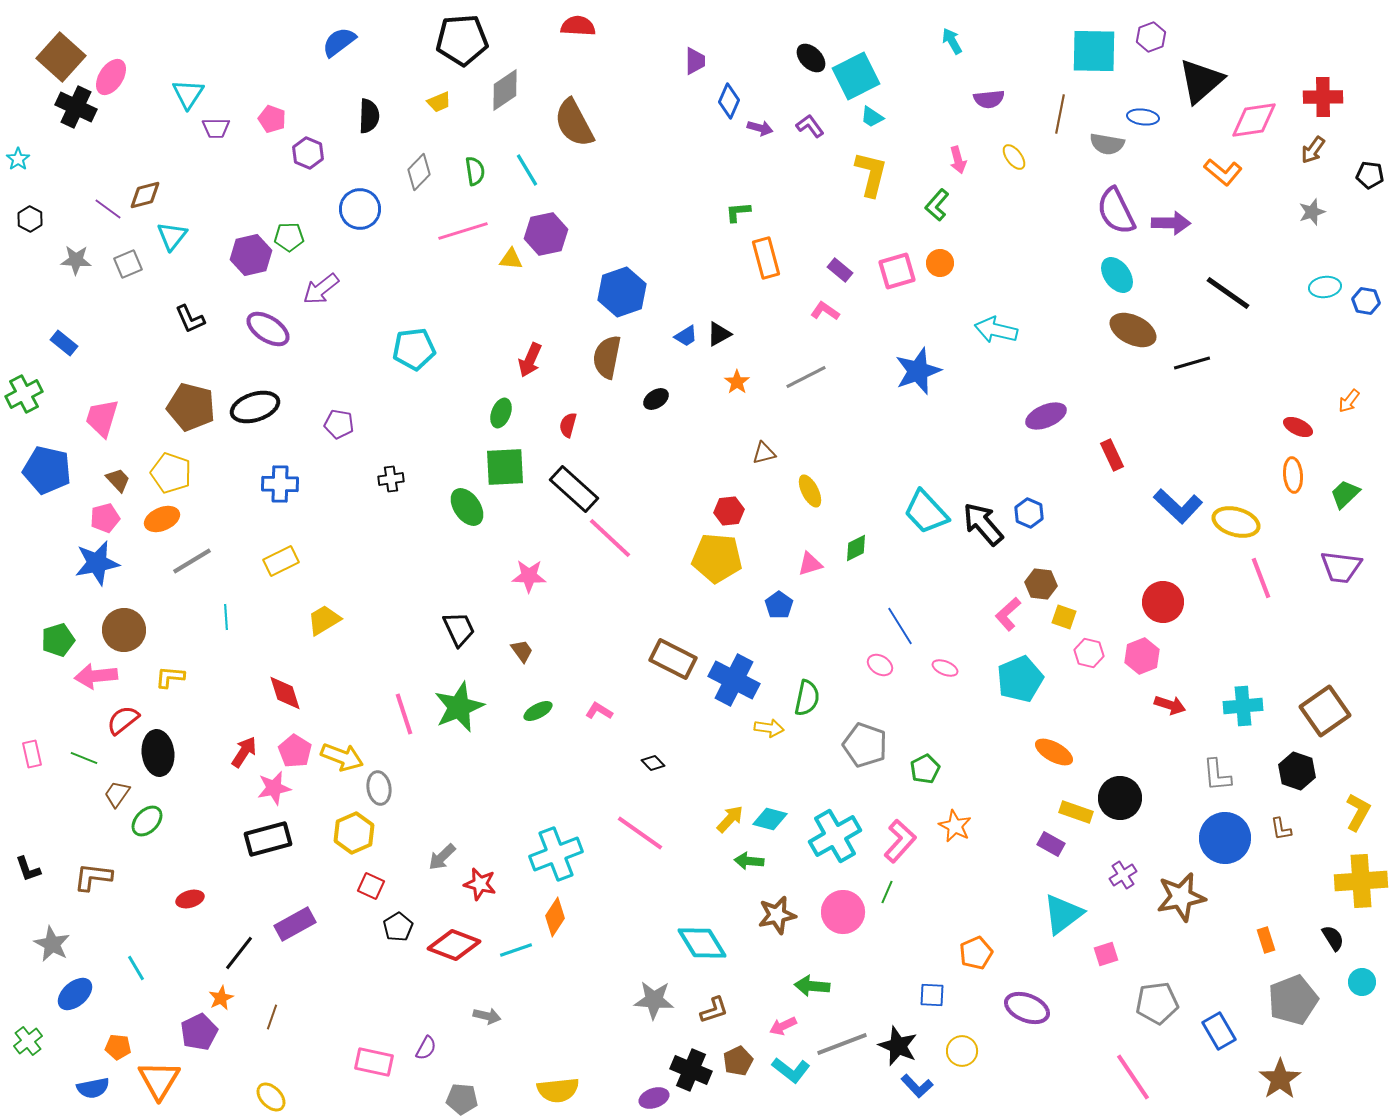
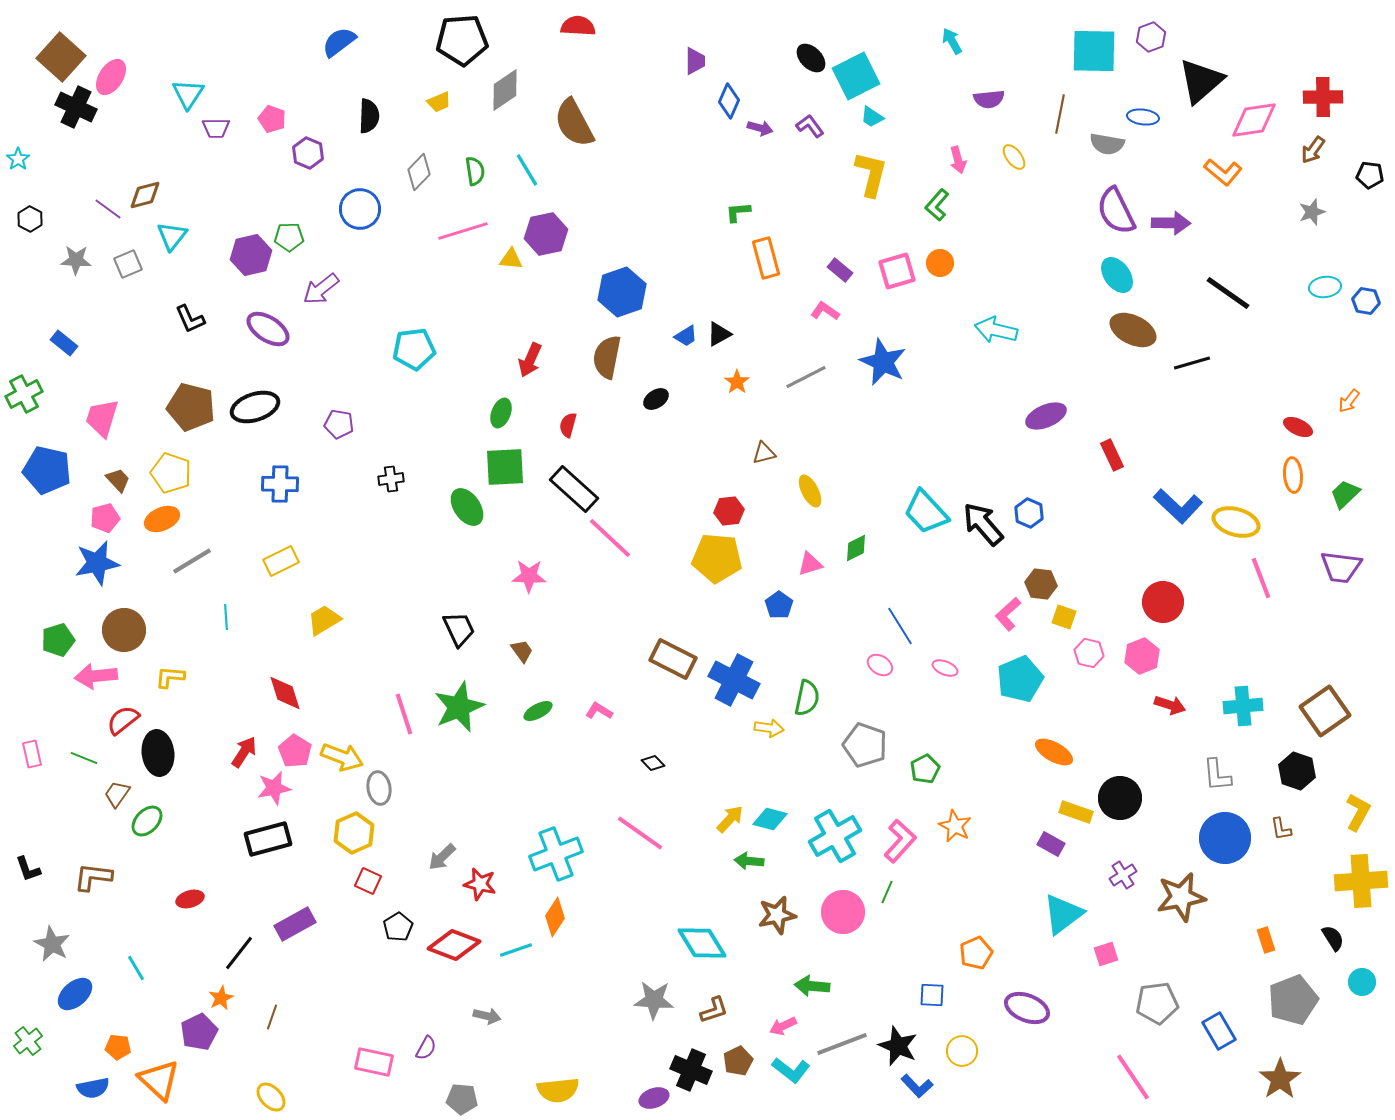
blue star at (918, 371): moved 35 px left, 9 px up; rotated 27 degrees counterclockwise
red square at (371, 886): moved 3 px left, 5 px up
orange triangle at (159, 1080): rotated 18 degrees counterclockwise
